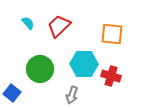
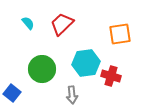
red trapezoid: moved 3 px right, 2 px up
orange square: moved 8 px right; rotated 15 degrees counterclockwise
cyan hexagon: moved 2 px right, 1 px up; rotated 8 degrees counterclockwise
green circle: moved 2 px right
gray arrow: rotated 24 degrees counterclockwise
